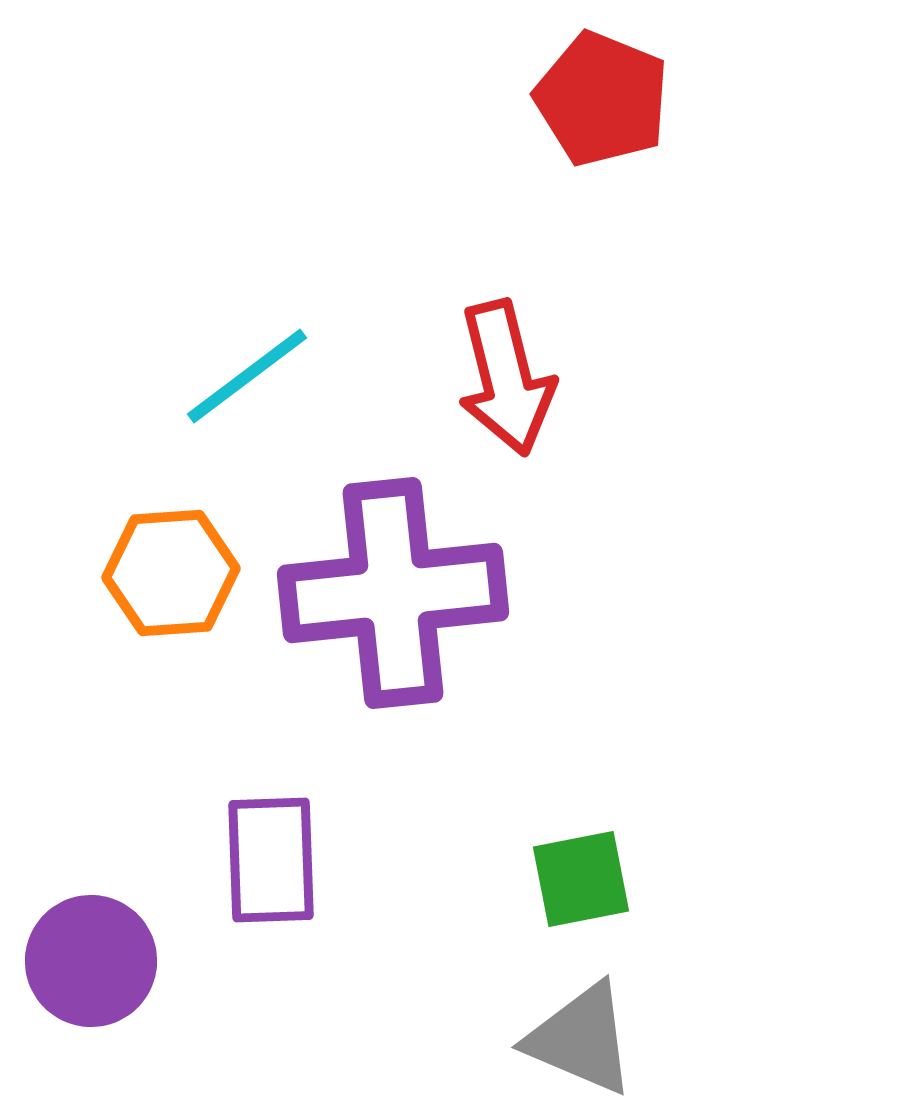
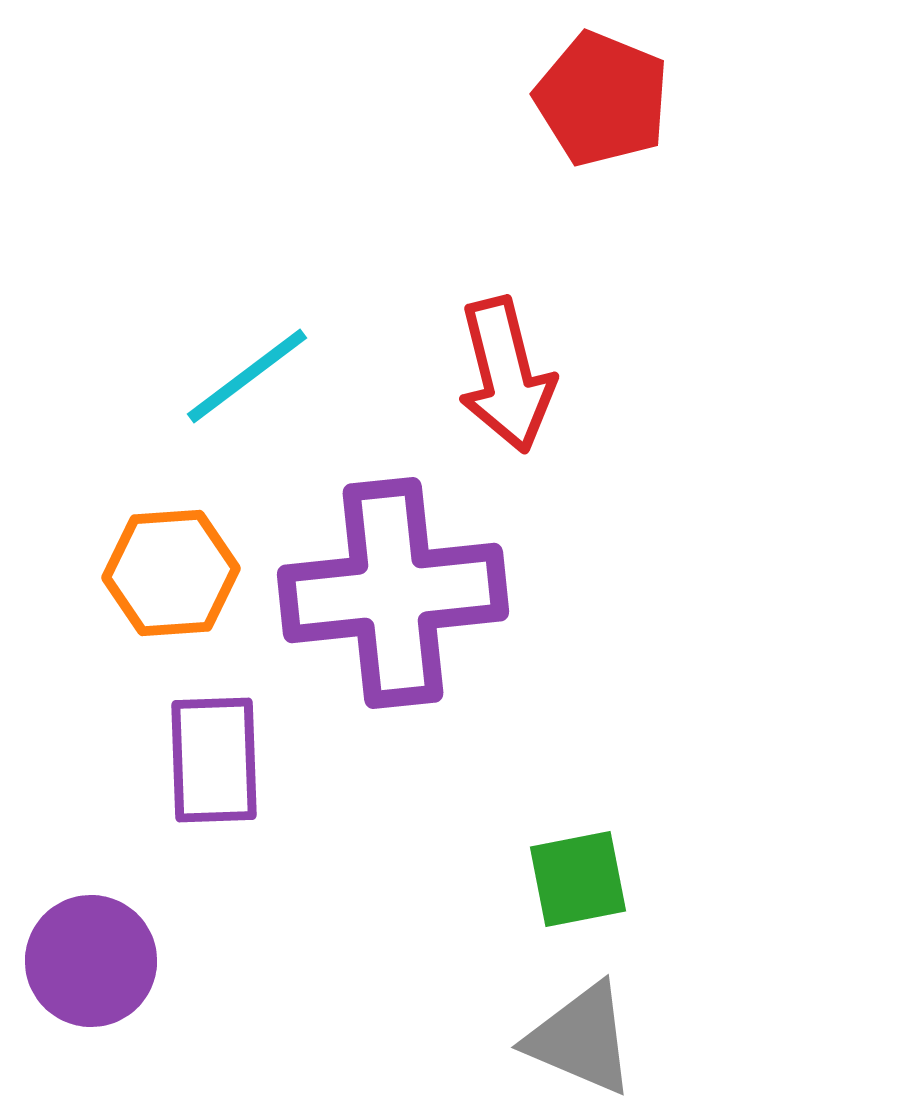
red arrow: moved 3 px up
purple rectangle: moved 57 px left, 100 px up
green square: moved 3 px left
